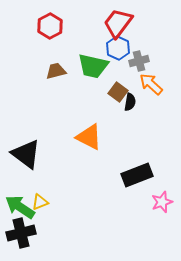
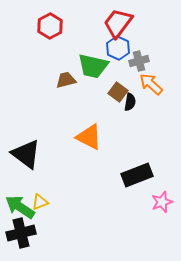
brown trapezoid: moved 10 px right, 9 px down
